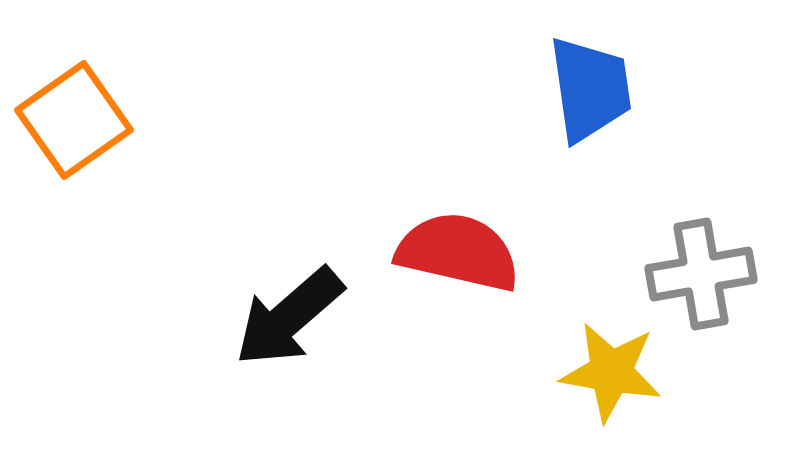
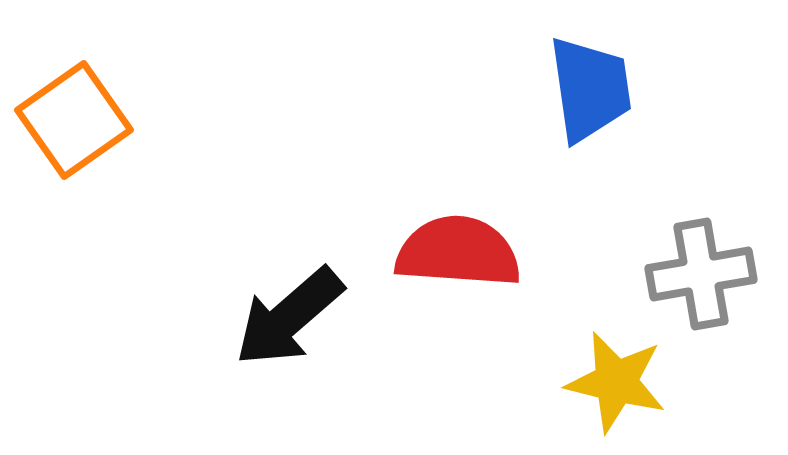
red semicircle: rotated 9 degrees counterclockwise
yellow star: moved 5 px right, 10 px down; rotated 4 degrees clockwise
